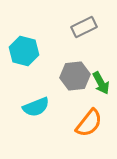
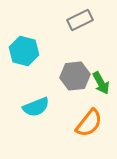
gray rectangle: moved 4 px left, 7 px up
